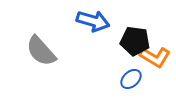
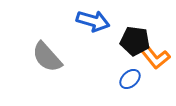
gray semicircle: moved 6 px right, 6 px down
orange L-shape: rotated 20 degrees clockwise
blue ellipse: moved 1 px left
